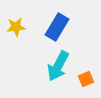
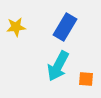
blue rectangle: moved 8 px right
orange square: rotated 28 degrees clockwise
